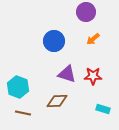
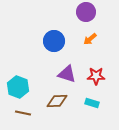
orange arrow: moved 3 px left
red star: moved 3 px right
cyan rectangle: moved 11 px left, 6 px up
